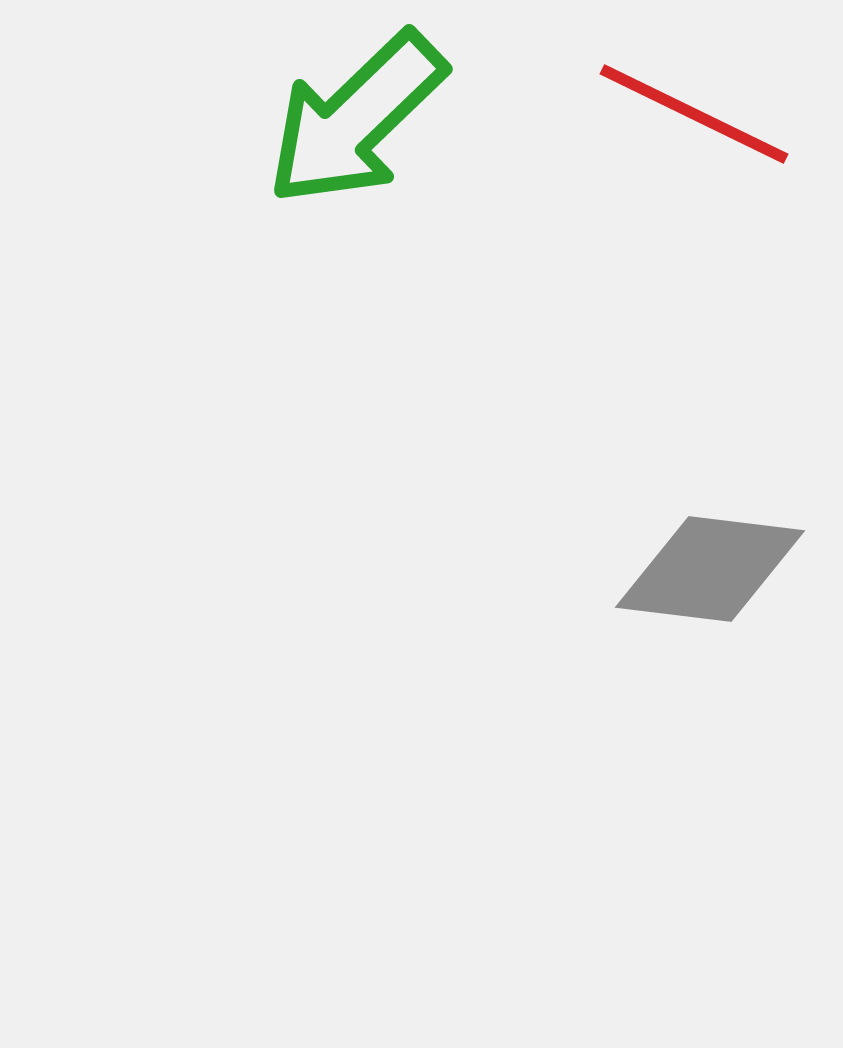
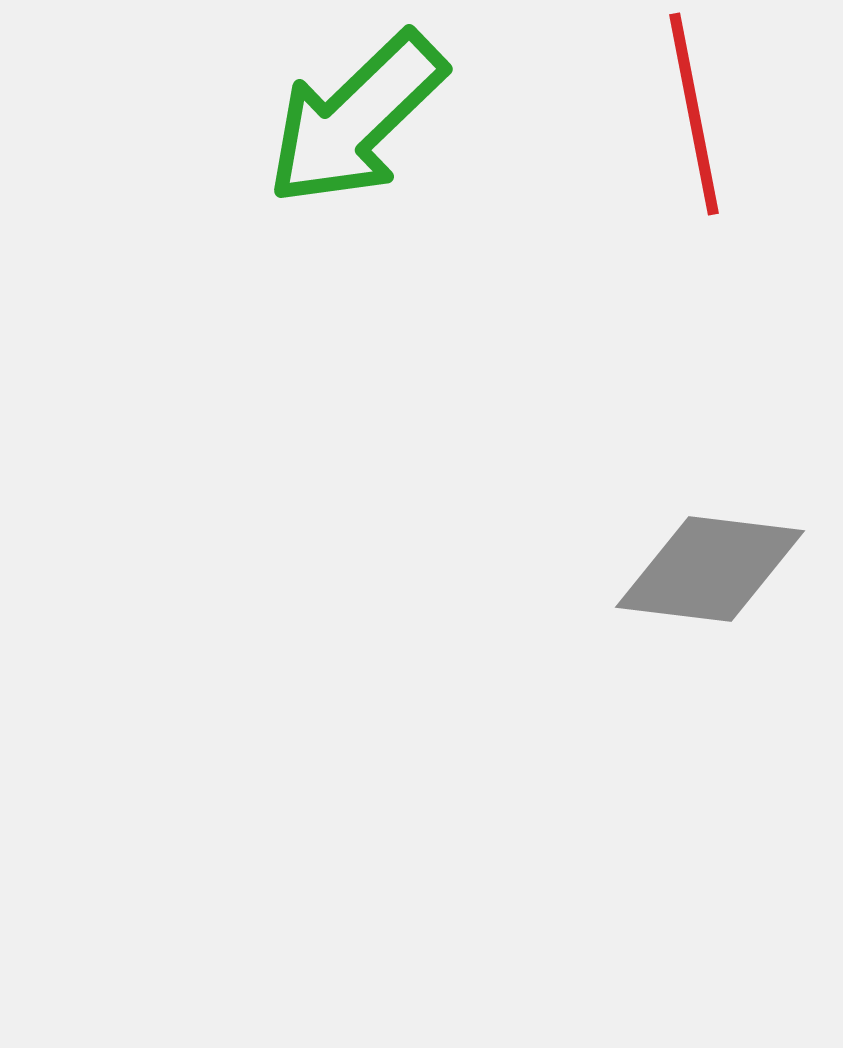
red line: rotated 53 degrees clockwise
